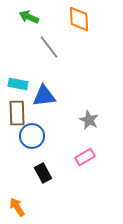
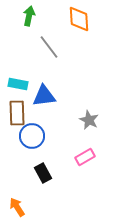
green arrow: moved 1 px up; rotated 78 degrees clockwise
